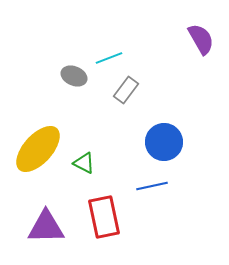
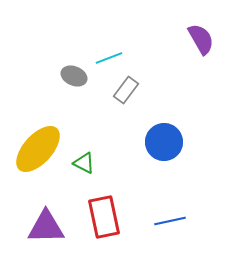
blue line: moved 18 px right, 35 px down
